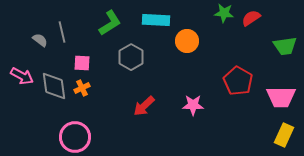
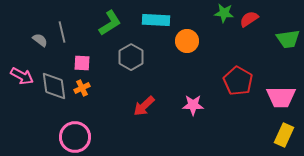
red semicircle: moved 2 px left, 1 px down
green trapezoid: moved 3 px right, 7 px up
